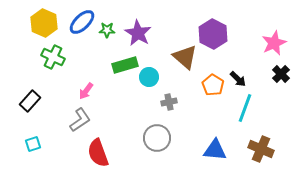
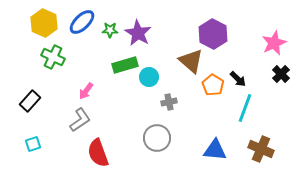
green star: moved 3 px right
brown triangle: moved 6 px right, 4 px down
